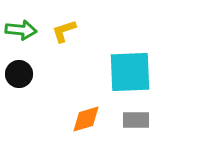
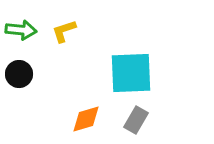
cyan square: moved 1 px right, 1 px down
gray rectangle: rotated 60 degrees counterclockwise
